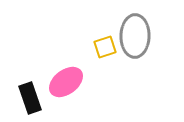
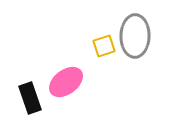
yellow square: moved 1 px left, 1 px up
